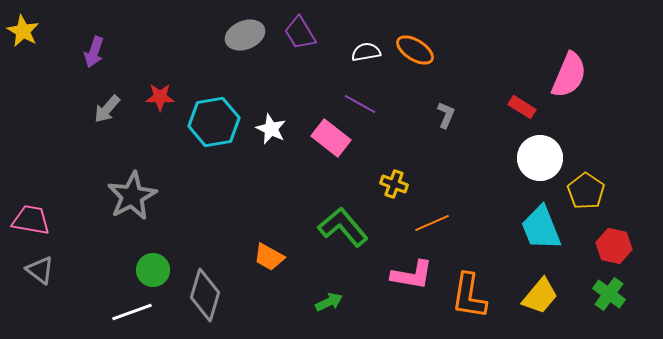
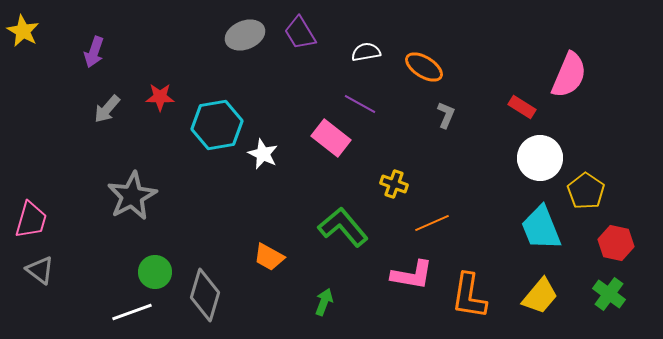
orange ellipse: moved 9 px right, 17 px down
cyan hexagon: moved 3 px right, 3 px down
white star: moved 8 px left, 25 px down
pink trapezoid: rotated 96 degrees clockwise
red hexagon: moved 2 px right, 3 px up
green circle: moved 2 px right, 2 px down
green arrow: moved 5 px left; rotated 44 degrees counterclockwise
